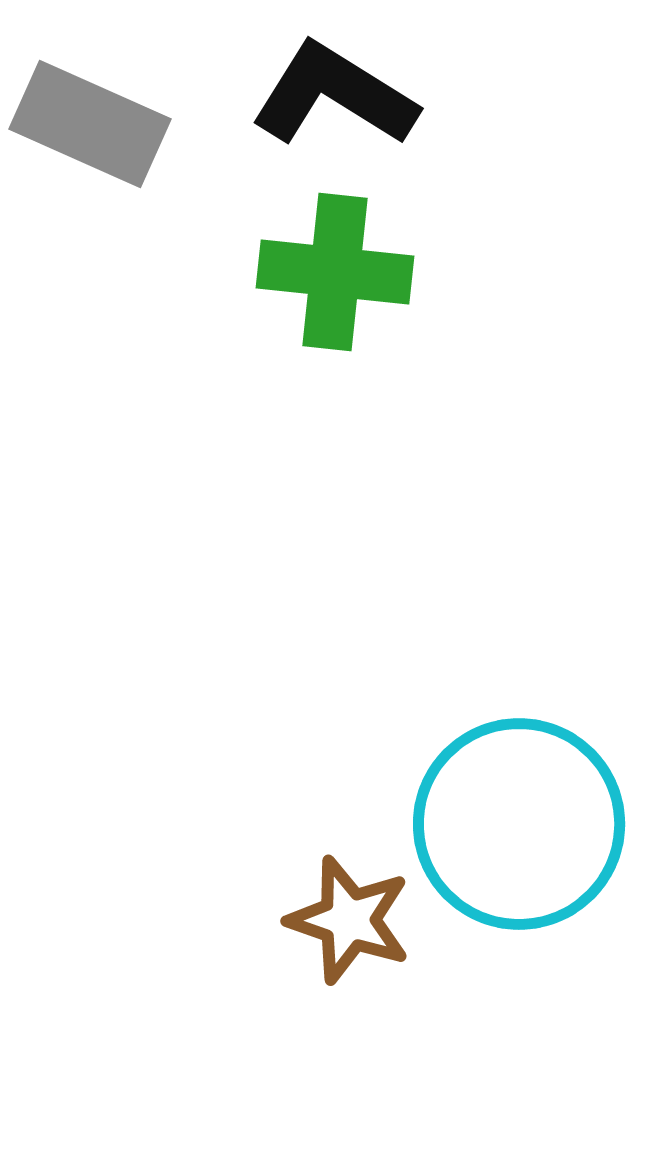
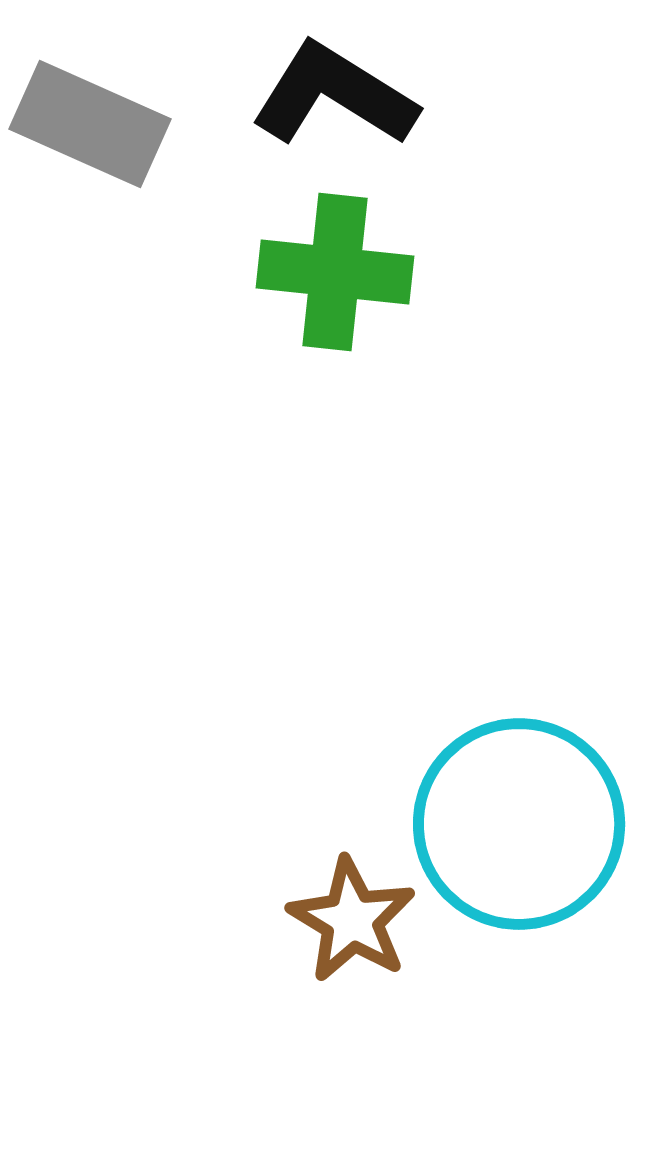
brown star: moved 3 px right; rotated 12 degrees clockwise
